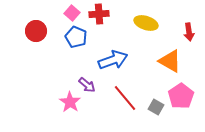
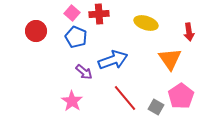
orange triangle: moved 2 px up; rotated 25 degrees clockwise
purple arrow: moved 3 px left, 13 px up
pink star: moved 2 px right, 1 px up
